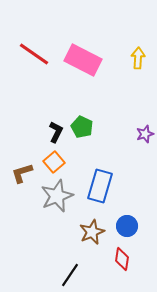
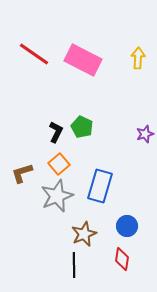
orange square: moved 5 px right, 2 px down
brown star: moved 8 px left, 2 px down
black line: moved 4 px right, 10 px up; rotated 35 degrees counterclockwise
